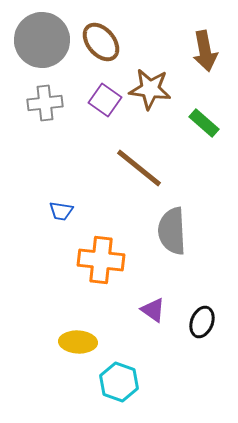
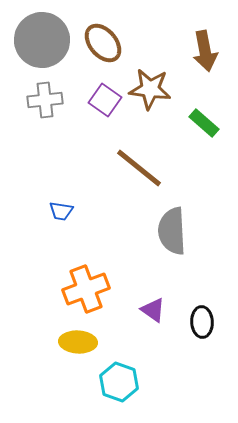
brown ellipse: moved 2 px right, 1 px down
gray cross: moved 3 px up
orange cross: moved 15 px left, 29 px down; rotated 27 degrees counterclockwise
black ellipse: rotated 24 degrees counterclockwise
